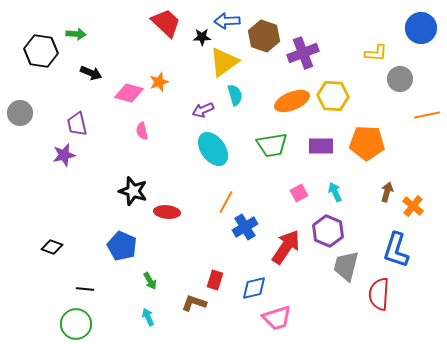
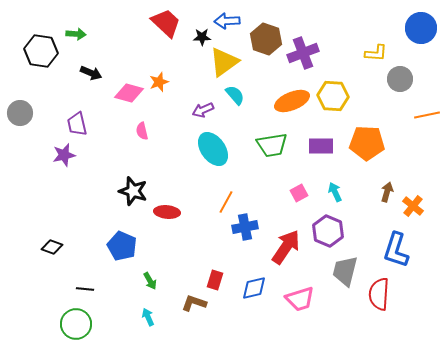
brown hexagon at (264, 36): moved 2 px right, 3 px down
cyan semicircle at (235, 95): rotated 25 degrees counterclockwise
blue cross at (245, 227): rotated 20 degrees clockwise
gray trapezoid at (346, 266): moved 1 px left, 5 px down
pink trapezoid at (277, 318): moved 23 px right, 19 px up
